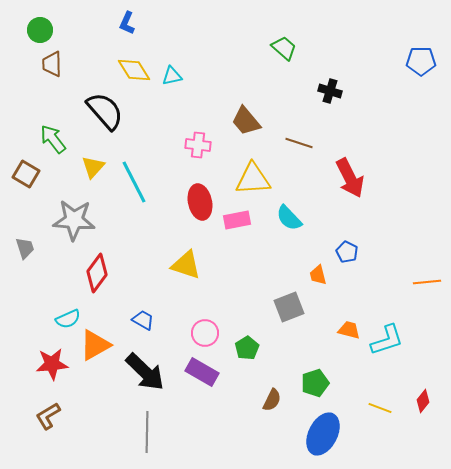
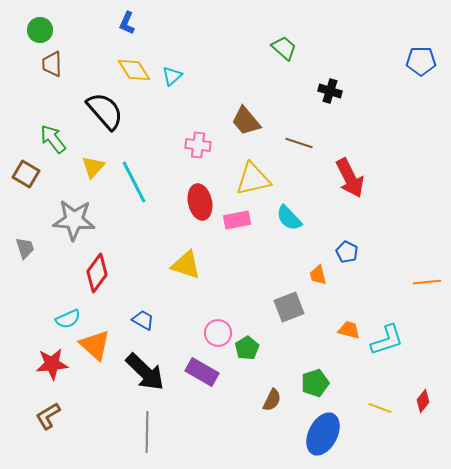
cyan triangle at (172, 76): rotated 30 degrees counterclockwise
yellow triangle at (253, 179): rotated 9 degrees counterclockwise
pink circle at (205, 333): moved 13 px right
orange triangle at (95, 345): rotated 48 degrees counterclockwise
